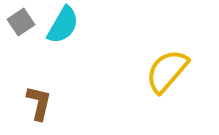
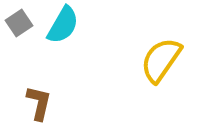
gray square: moved 2 px left, 1 px down
yellow semicircle: moved 6 px left, 11 px up; rotated 6 degrees counterclockwise
